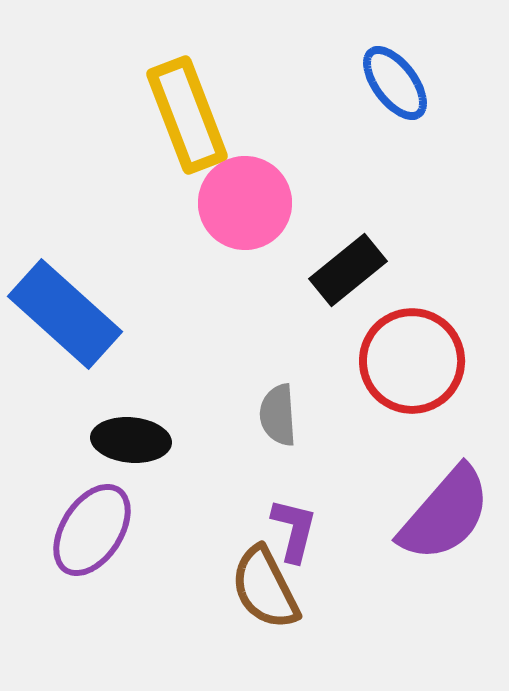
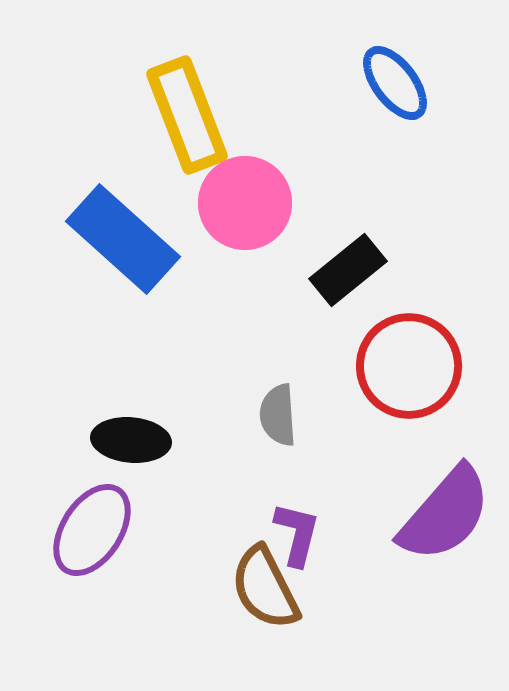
blue rectangle: moved 58 px right, 75 px up
red circle: moved 3 px left, 5 px down
purple L-shape: moved 3 px right, 4 px down
